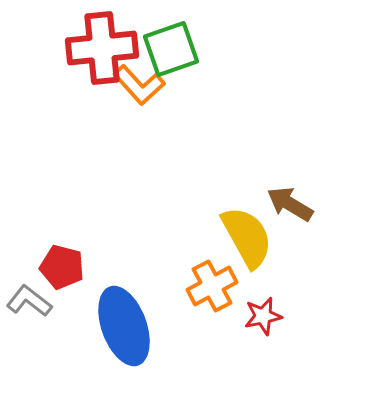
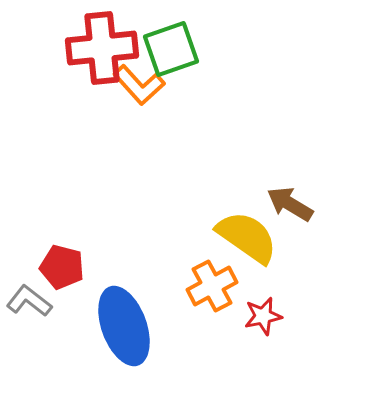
yellow semicircle: rotated 26 degrees counterclockwise
